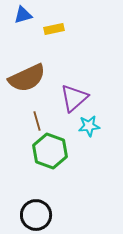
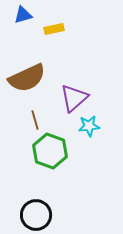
brown line: moved 2 px left, 1 px up
